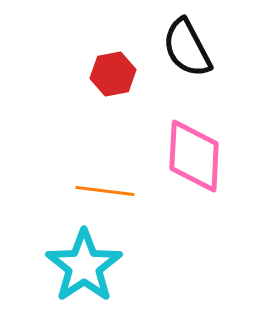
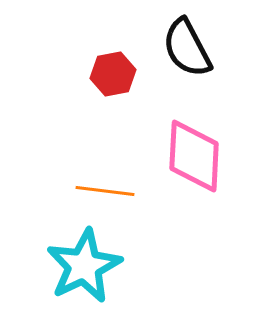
cyan star: rotated 8 degrees clockwise
